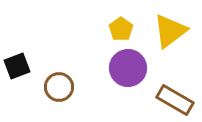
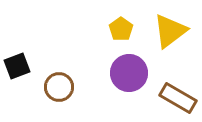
purple circle: moved 1 px right, 5 px down
brown rectangle: moved 3 px right, 2 px up
